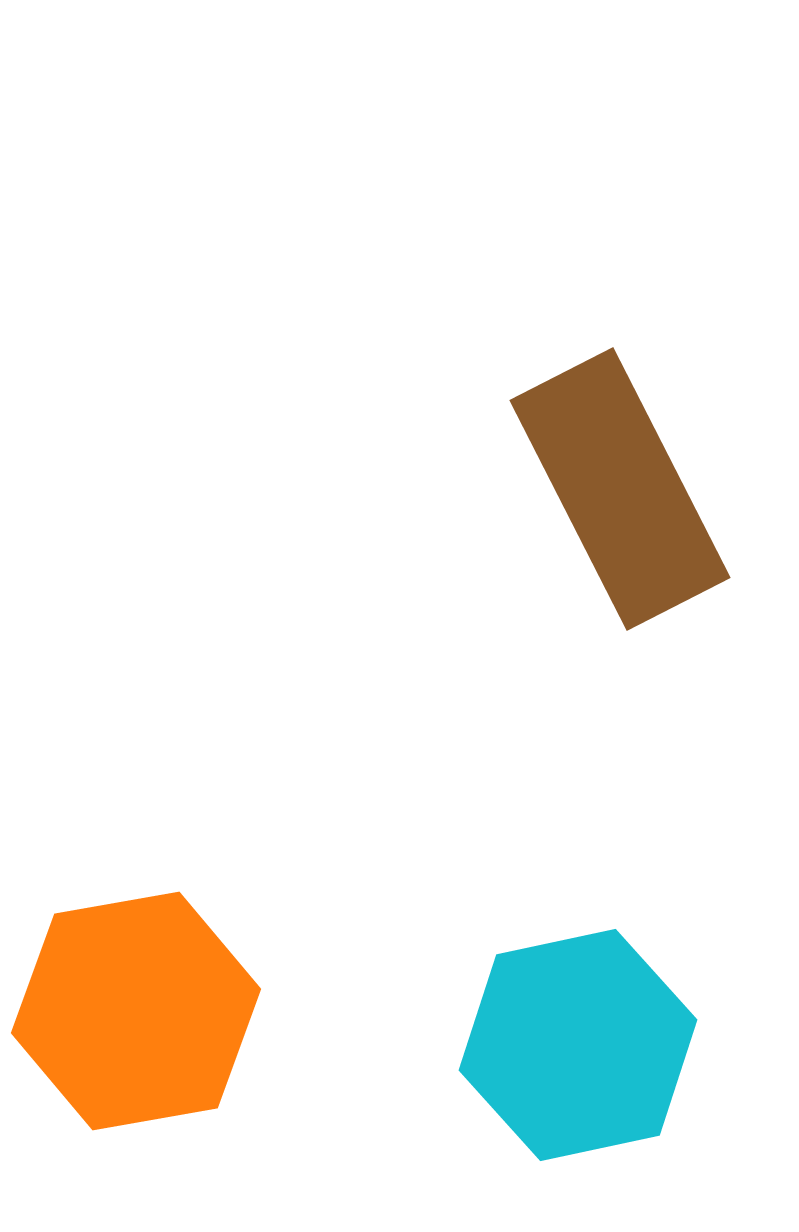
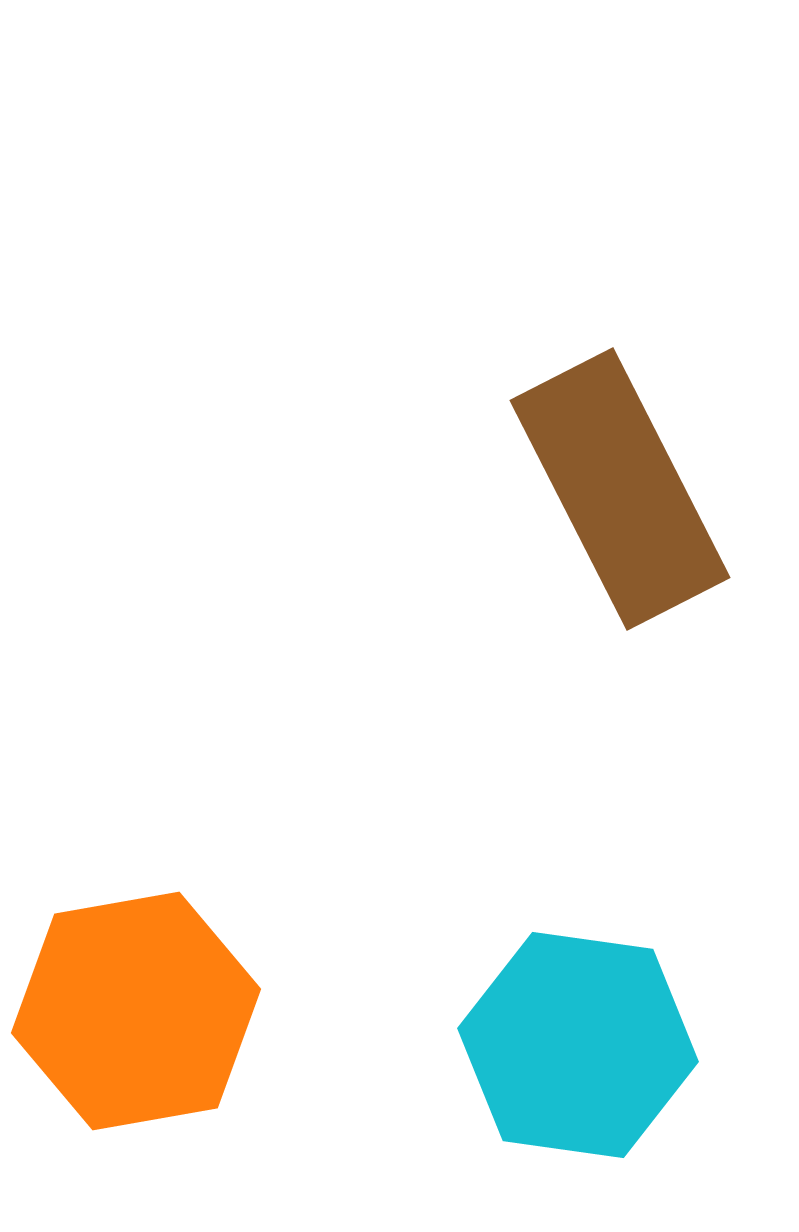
cyan hexagon: rotated 20 degrees clockwise
